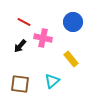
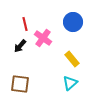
red line: moved 1 px right, 2 px down; rotated 48 degrees clockwise
pink cross: rotated 24 degrees clockwise
yellow rectangle: moved 1 px right
cyan triangle: moved 18 px right, 2 px down
